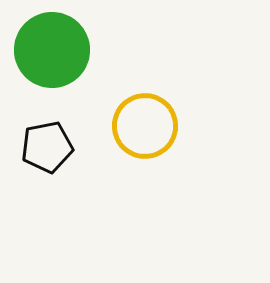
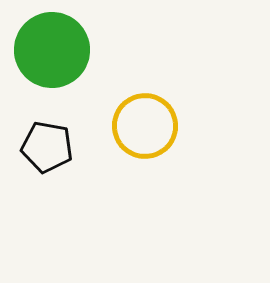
black pentagon: rotated 21 degrees clockwise
